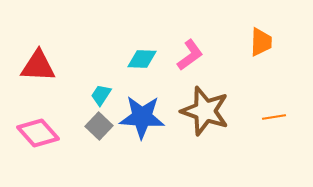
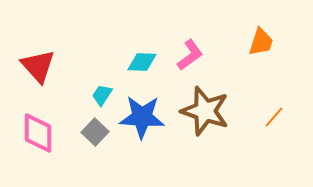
orange trapezoid: rotated 16 degrees clockwise
cyan diamond: moved 3 px down
red triangle: rotated 45 degrees clockwise
cyan trapezoid: moved 1 px right
orange line: rotated 40 degrees counterclockwise
gray square: moved 4 px left, 6 px down
pink diamond: rotated 42 degrees clockwise
